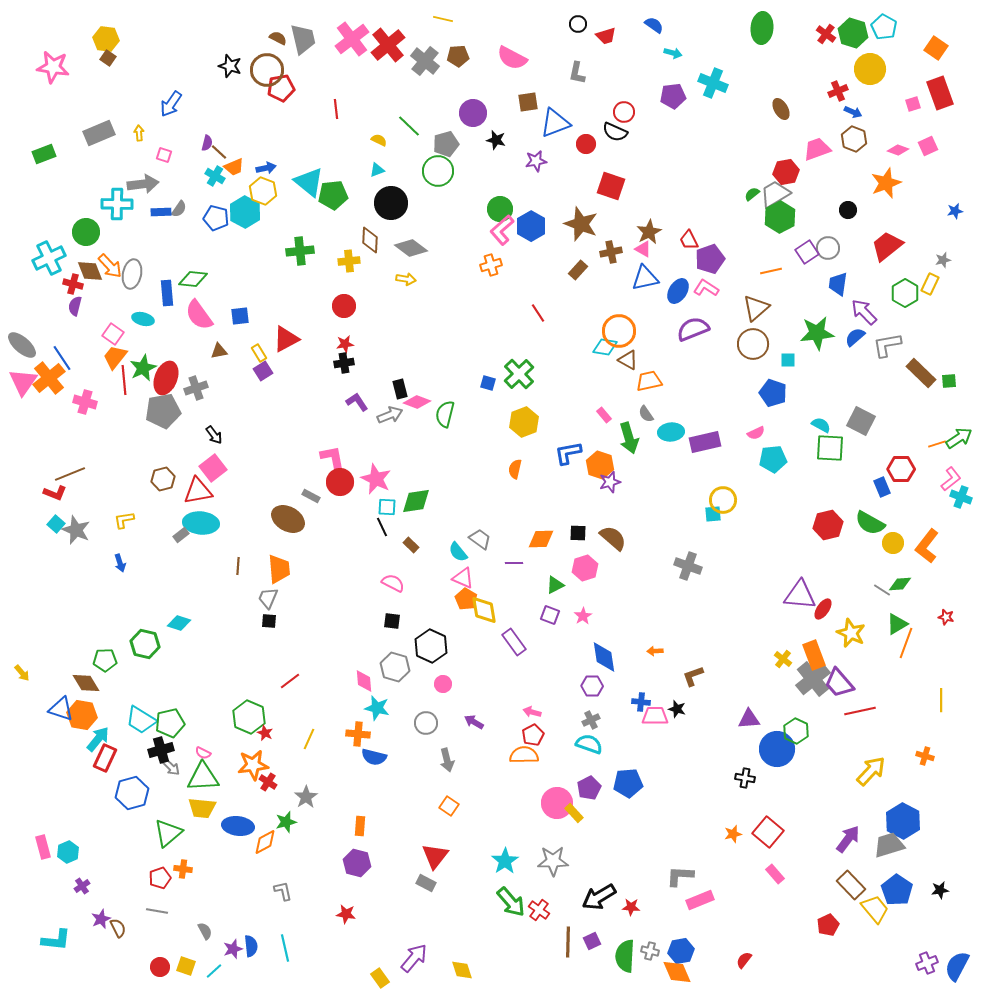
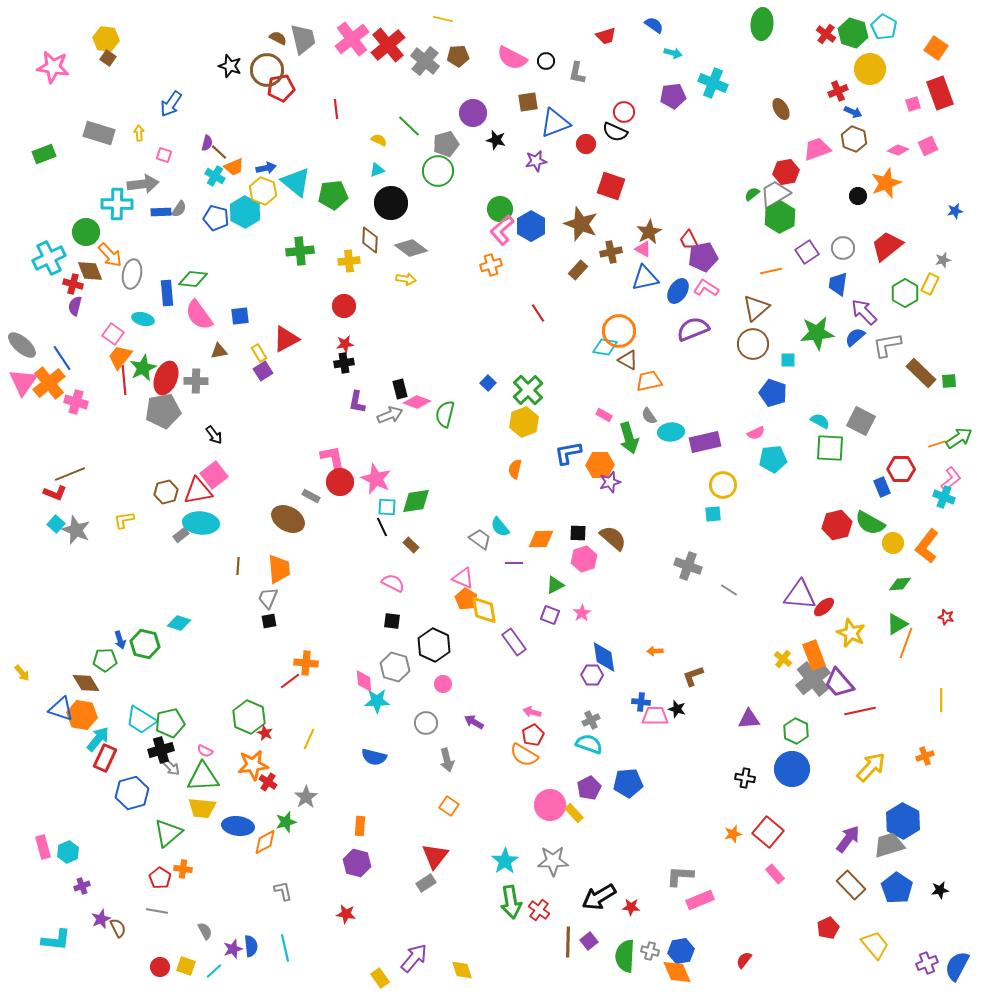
black circle at (578, 24): moved 32 px left, 37 px down
green ellipse at (762, 28): moved 4 px up
gray rectangle at (99, 133): rotated 40 degrees clockwise
cyan triangle at (309, 182): moved 13 px left
black circle at (848, 210): moved 10 px right, 14 px up
gray circle at (828, 248): moved 15 px right
purple pentagon at (710, 259): moved 7 px left, 2 px up; rotated 8 degrees clockwise
orange arrow at (110, 266): moved 11 px up
orange trapezoid at (115, 357): moved 5 px right
green cross at (519, 374): moved 9 px right, 16 px down
orange cross at (49, 378): moved 5 px down
blue square at (488, 383): rotated 28 degrees clockwise
gray cross at (196, 388): moved 7 px up; rotated 20 degrees clockwise
pink cross at (85, 402): moved 9 px left
purple L-shape at (357, 402): rotated 135 degrees counterclockwise
gray semicircle at (646, 414): moved 3 px right, 2 px down
pink rectangle at (604, 415): rotated 21 degrees counterclockwise
cyan semicircle at (821, 425): moved 1 px left, 4 px up
orange hexagon at (600, 465): rotated 20 degrees counterclockwise
pink square at (213, 468): moved 1 px right, 7 px down
brown hexagon at (163, 479): moved 3 px right, 13 px down
cyan cross at (961, 497): moved 17 px left
yellow circle at (723, 500): moved 15 px up
red hexagon at (828, 525): moved 9 px right
cyan semicircle at (458, 552): moved 42 px right, 25 px up
blue arrow at (120, 563): moved 77 px down
pink hexagon at (585, 568): moved 1 px left, 9 px up
gray line at (882, 590): moved 153 px left
red ellipse at (823, 609): moved 1 px right, 2 px up; rotated 15 degrees clockwise
pink star at (583, 616): moved 1 px left, 3 px up
black square at (269, 621): rotated 14 degrees counterclockwise
black hexagon at (431, 646): moved 3 px right, 1 px up
purple hexagon at (592, 686): moved 11 px up
cyan star at (377, 708): moved 7 px up; rotated 15 degrees counterclockwise
orange cross at (358, 734): moved 52 px left, 71 px up
blue circle at (777, 749): moved 15 px right, 20 px down
pink semicircle at (203, 753): moved 2 px right, 2 px up
orange semicircle at (524, 755): rotated 148 degrees counterclockwise
orange cross at (925, 756): rotated 36 degrees counterclockwise
yellow arrow at (871, 771): moved 4 px up
pink circle at (557, 803): moved 7 px left, 2 px down
red pentagon at (160, 878): rotated 20 degrees counterclockwise
gray rectangle at (426, 883): rotated 60 degrees counterclockwise
purple cross at (82, 886): rotated 14 degrees clockwise
blue pentagon at (897, 890): moved 2 px up
green arrow at (511, 902): rotated 32 degrees clockwise
yellow trapezoid at (875, 909): moved 36 px down
red pentagon at (828, 925): moved 3 px down
purple square at (592, 941): moved 3 px left; rotated 12 degrees counterclockwise
